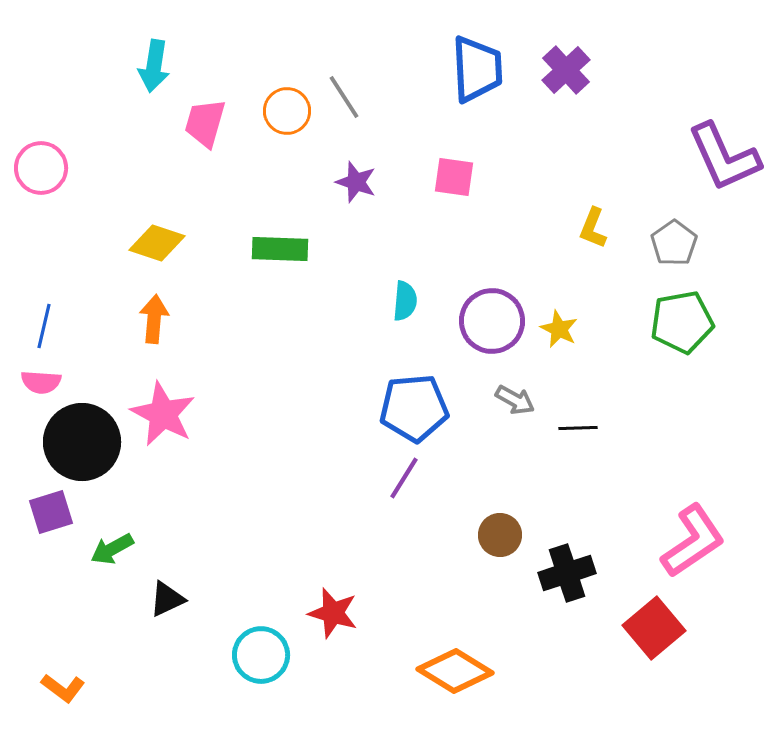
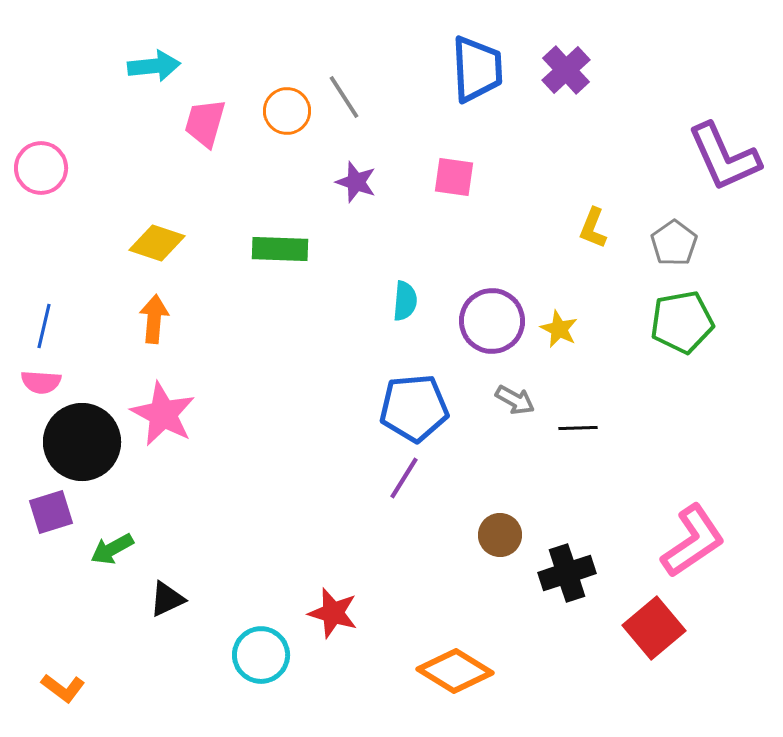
cyan arrow: rotated 105 degrees counterclockwise
